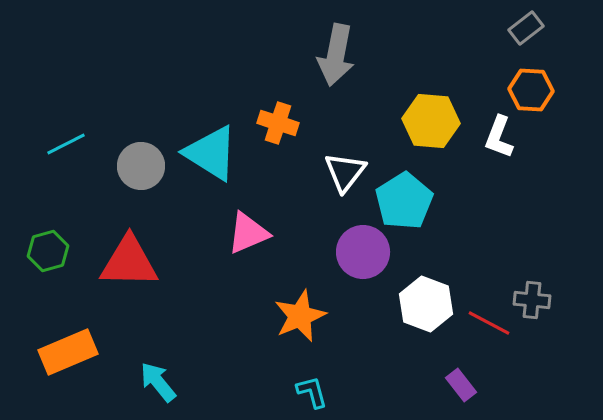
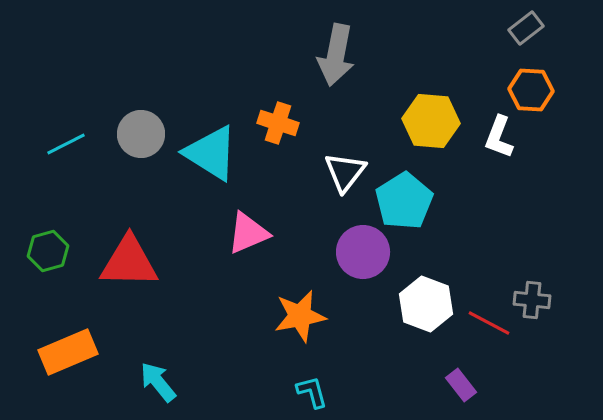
gray circle: moved 32 px up
orange star: rotated 12 degrees clockwise
